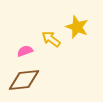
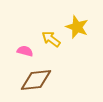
pink semicircle: rotated 35 degrees clockwise
brown diamond: moved 12 px right
